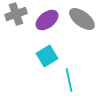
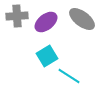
gray cross: moved 1 px right, 2 px down; rotated 15 degrees clockwise
purple ellipse: moved 1 px left, 2 px down
cyan line: moved 4 px up; rotated 45 degrees counterclockwise
